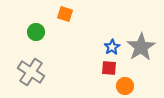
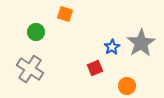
gray star: moved 4 px up
red square: moved 14 px left; rotated 28 degrees counterclockwise
gray cross: moved 1 px left, 3 px up
orange circle: moved 2 px right
